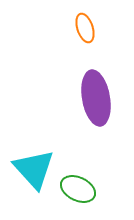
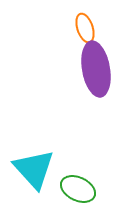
purple ellipse: moved 29 px up
